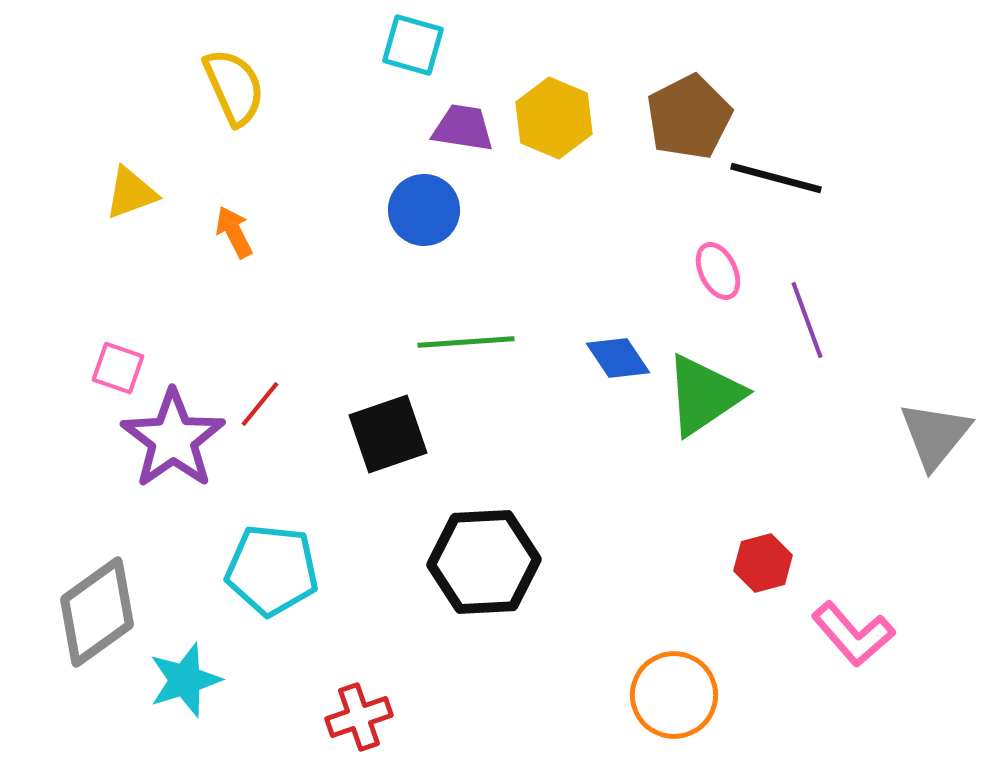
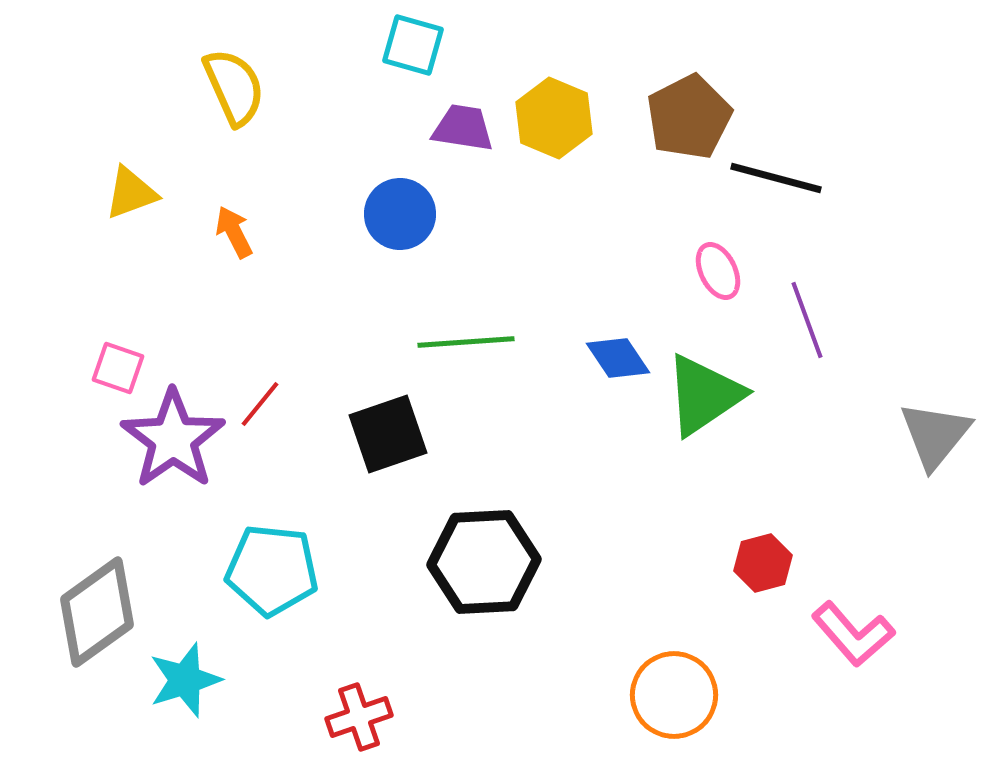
blue circle: moved 24 px left, 4 px down
